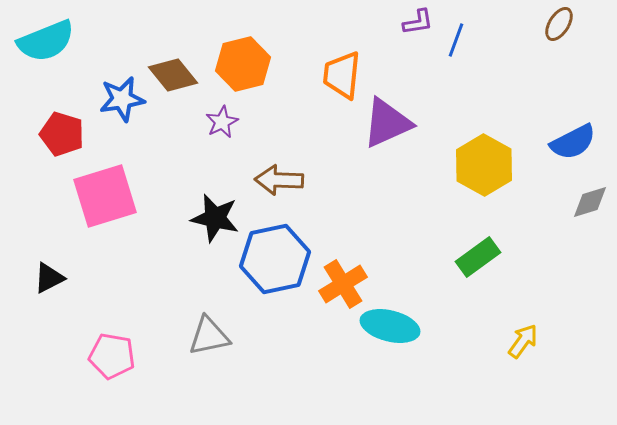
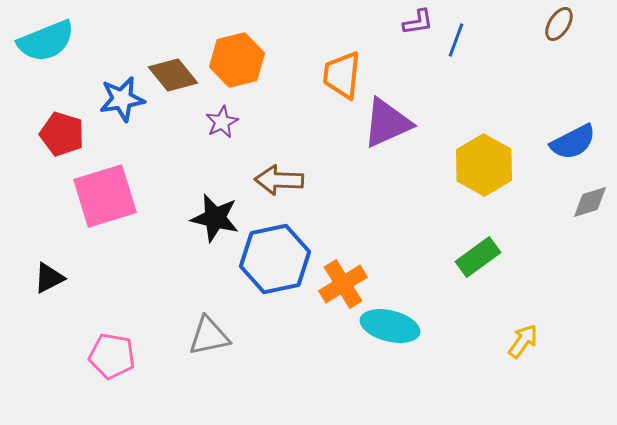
orange hexagon: moved 6 px left, 4 px up
